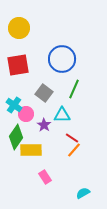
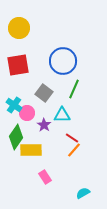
blue circle: moved 1 px right, 2 px down
pink circle: moved 1 px right, 1 px up
